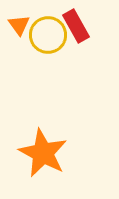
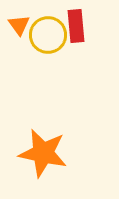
red rectangle: rotated 24 degrees clockwise
orange star: rotated 15 degrees counterclockwise
